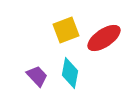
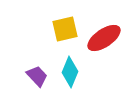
yellow square: moved 1 px left, 1 px up; rotated 8 degrees clockwise
cyan diamond: moved 1 px up; rotated 12 degrees clockwise
